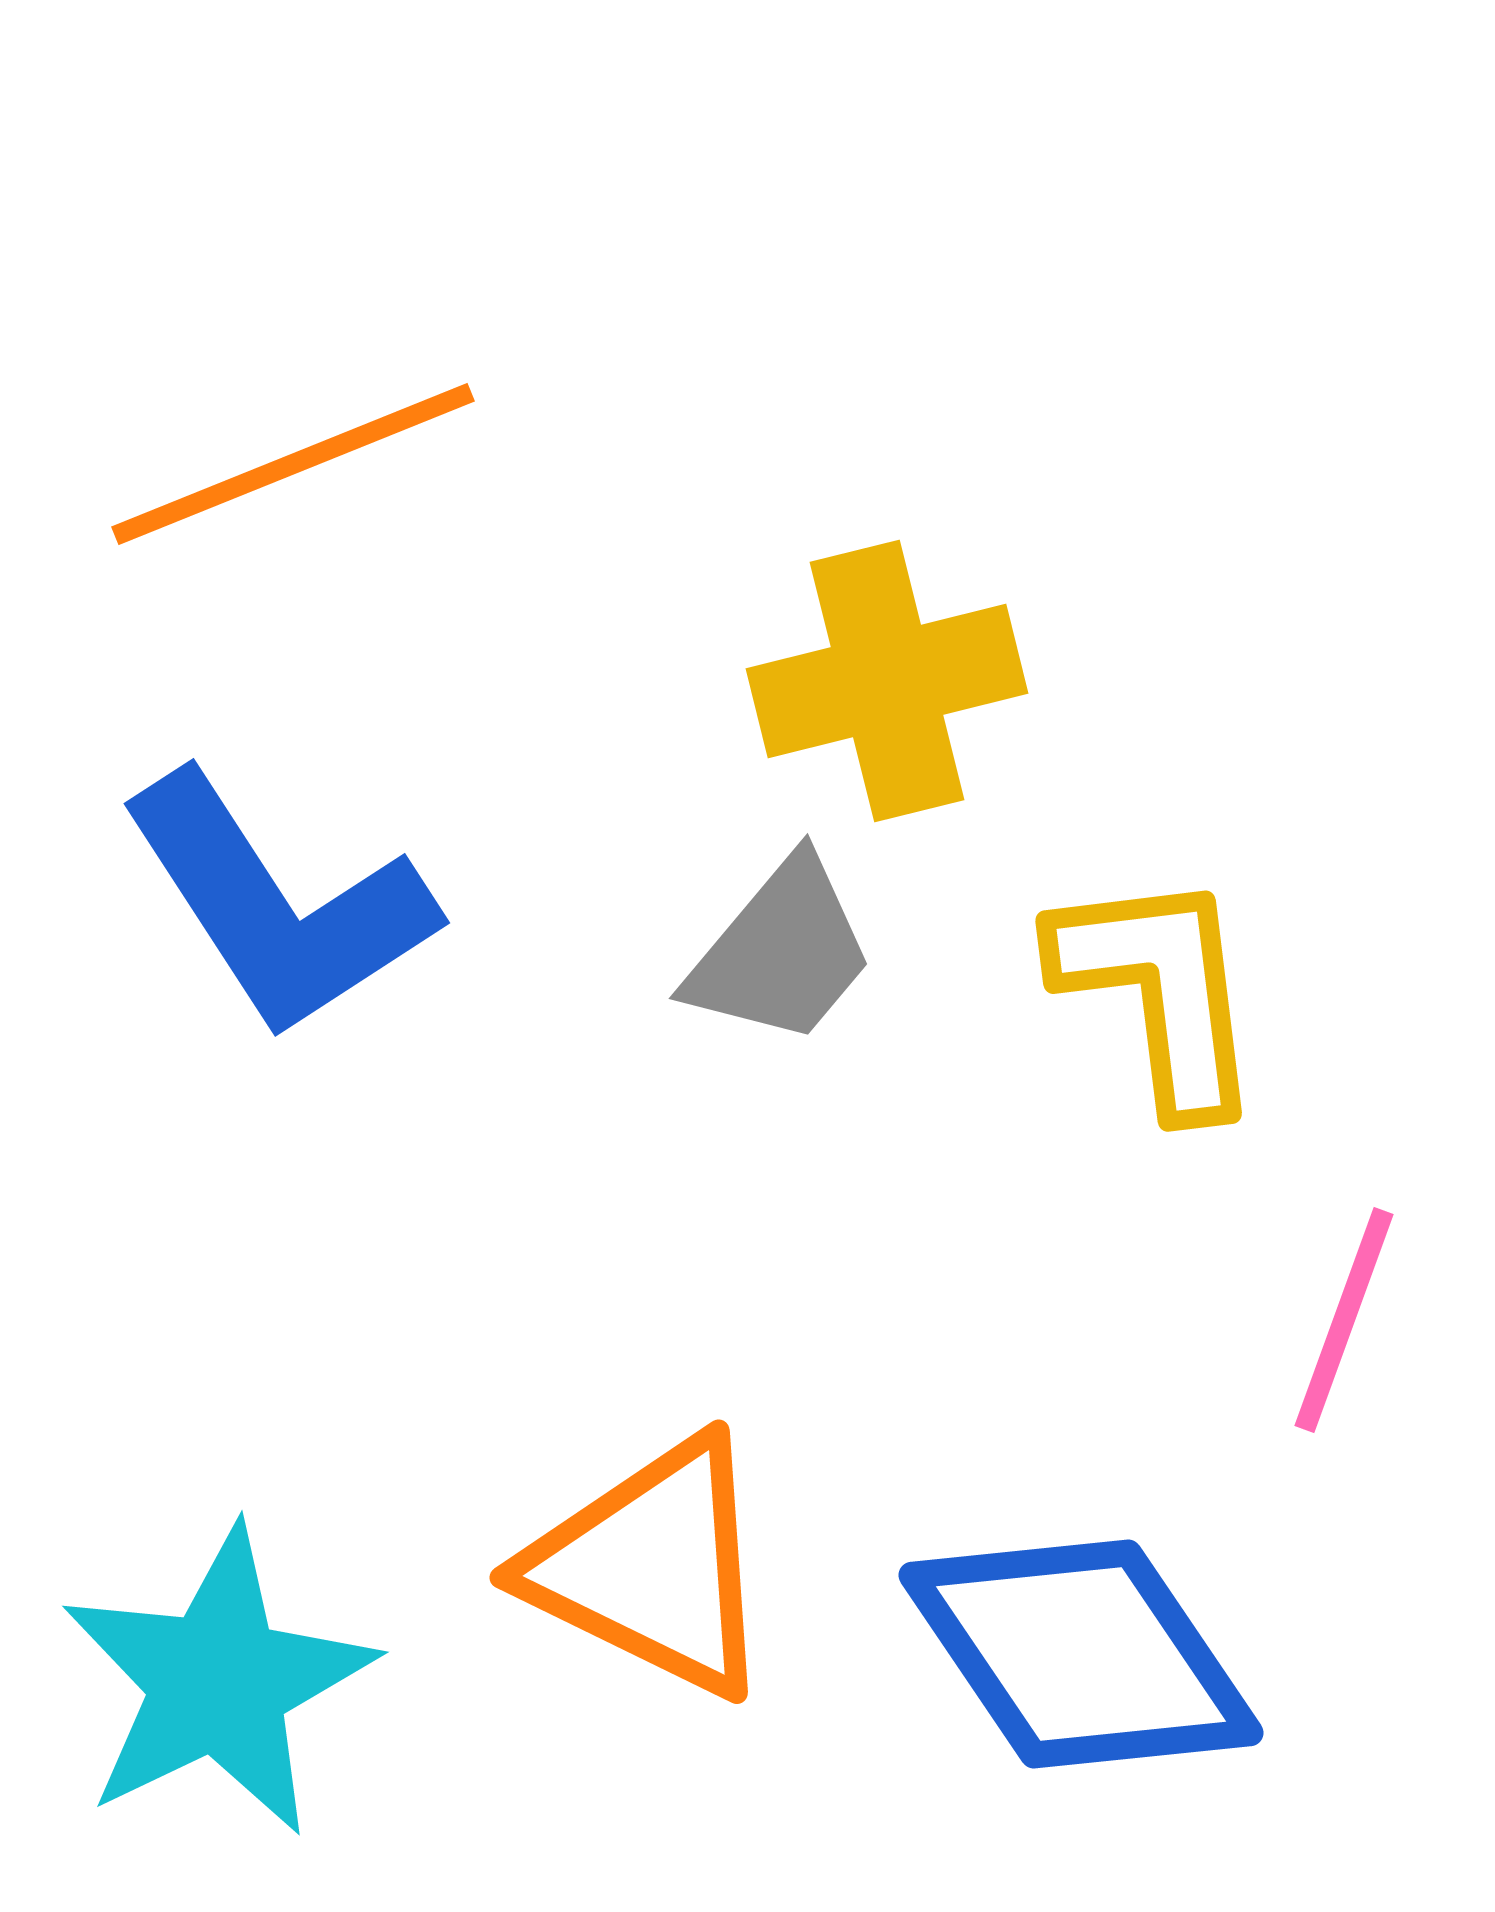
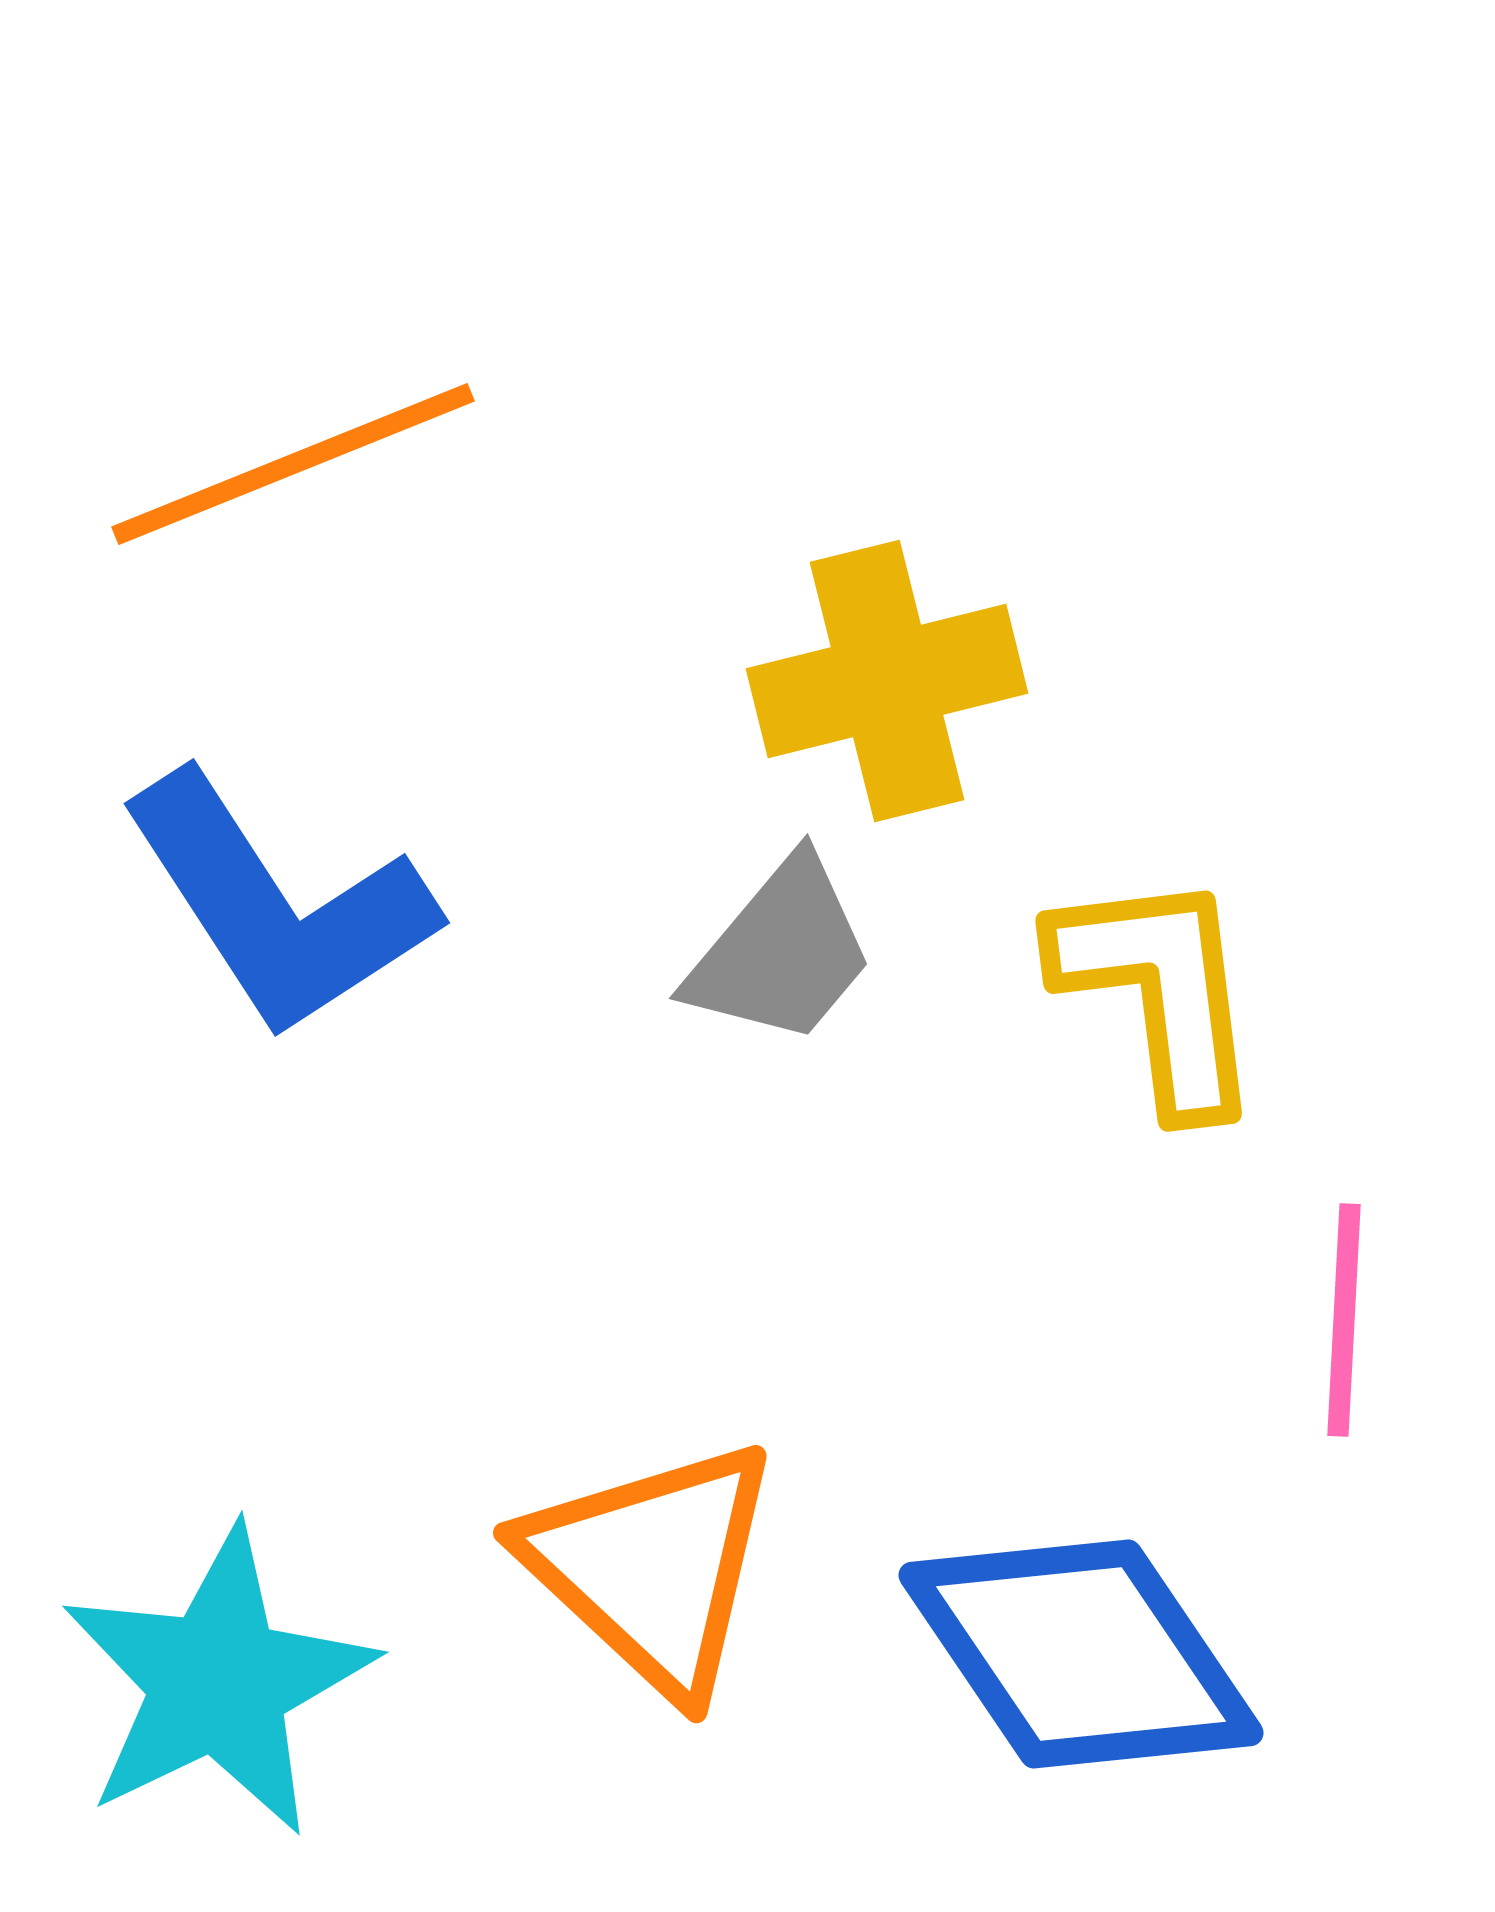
pink line: rotated 17 degrees counterclockwise
orange triangle: rotated 17 degrees clockwise
